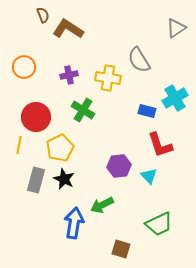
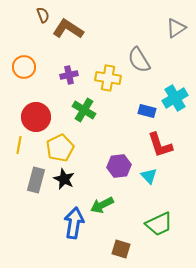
green cross: moved 1 px right
